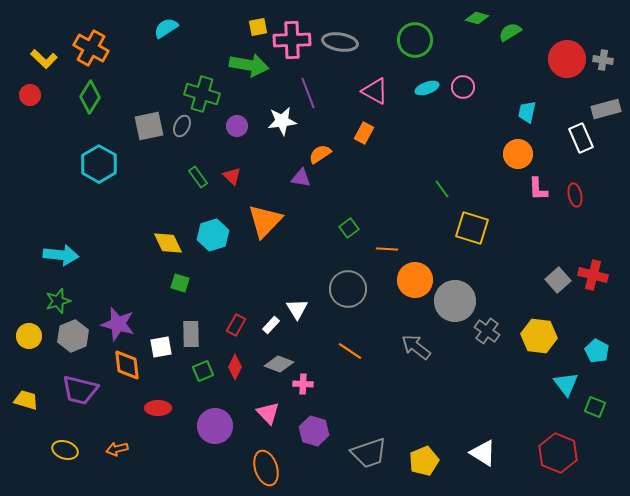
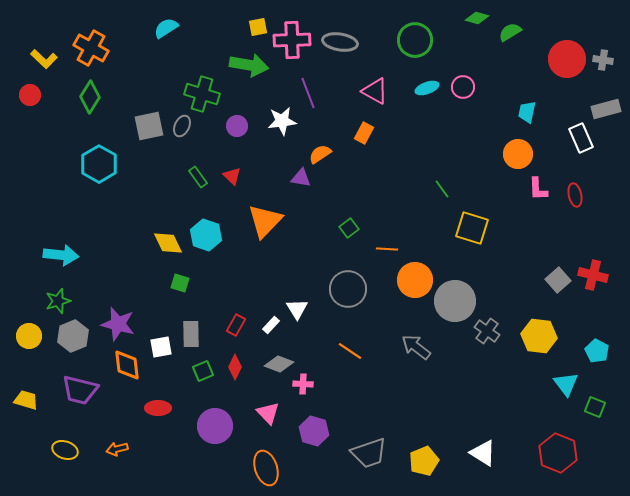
cyan hexagon at (213, 235): moved 7 px left; rotated 24 degrees counterclockwise
